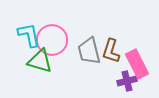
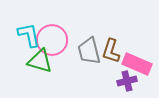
pink rectangle: rotated 40 degrees counterclockwise
